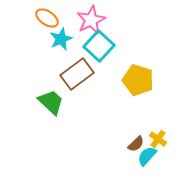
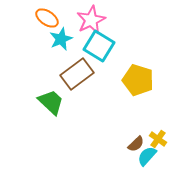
cyan square: rotated 12 degrees counterclockwise
